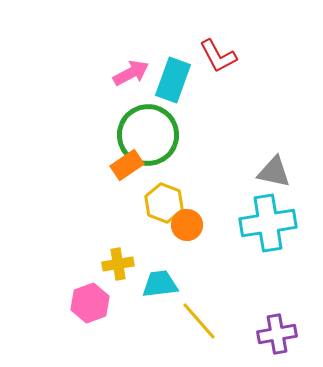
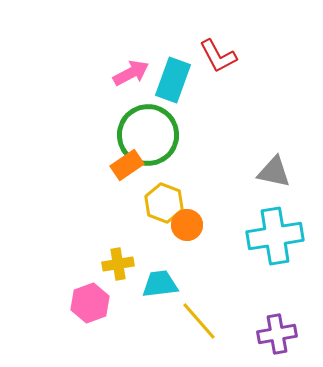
cyan cross: moved 7 px right, 13 px down
